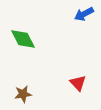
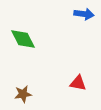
blue arrow: rotated 144 degrees counterclockwise
red triangle: rotated 36 degrees counterclockwise
